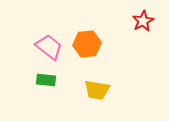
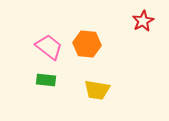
orange hexagon: rotated 12 degrees clockwise
